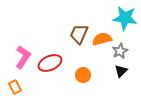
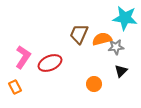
gray star: moved 4 px left, 4 px up; rotated 21 degrees clockwise
orange circle: moved 11 px right, 9 px down
